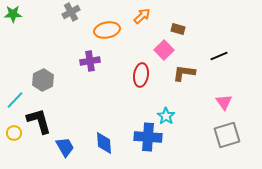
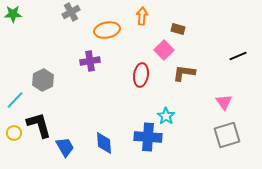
orange arrow: rotated 42 degrees counterclockwise
black line: moved 19 px right
black L-shape: moved 4 px down
